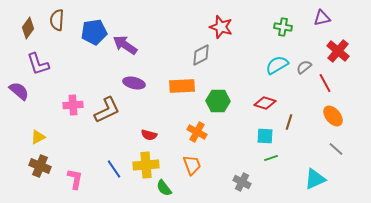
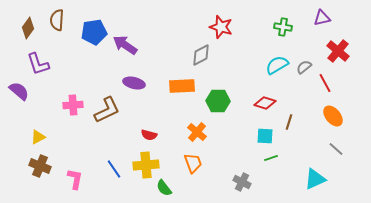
orange cross: rotated 12 degrees clockwise
orange trapezoid: moved 1 px right, 2 px up
